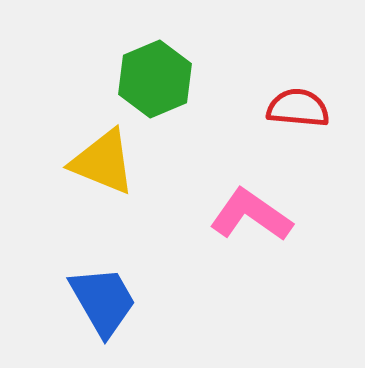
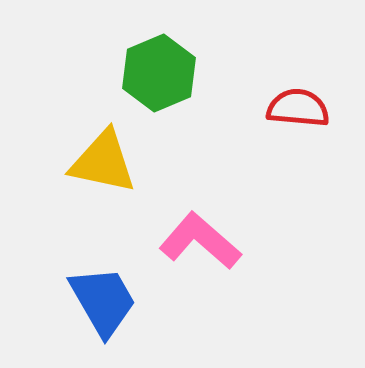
green hexagon: moved 4 px right, 6 px up
yellow triangle: rotated 10 degrees counterclockwise
pink L-shape: moved 51 px left, 26 px down; rotated 6 degrees clockwise
